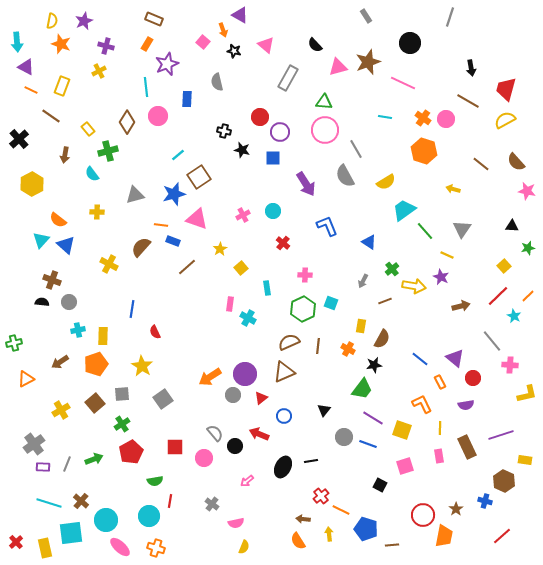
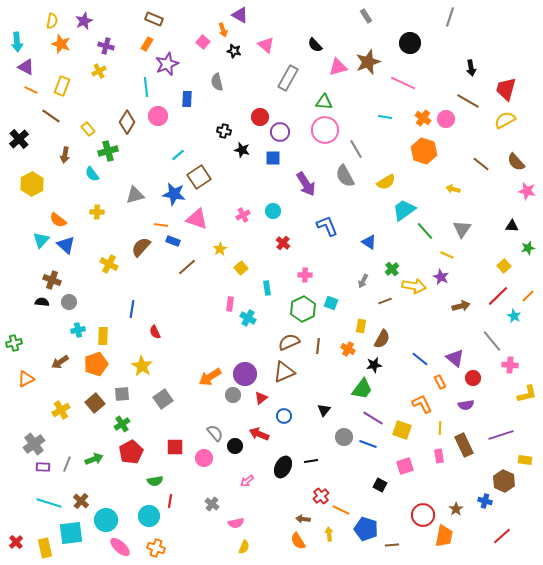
blue star at (174, 194): rotated 25 degrees clockwise
brown rectangle at (467, 447): moved 3 px left, 2 px up
